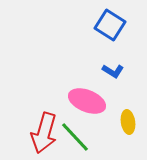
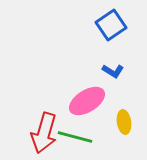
blue square: moved 1 px right; rotated 24 degrees clockwise
pink ellipse: rotated 54 degrees counterclockwise
yellow ellipse: moved 4 px left
green line: rotated 32 degrees counterclockwise
